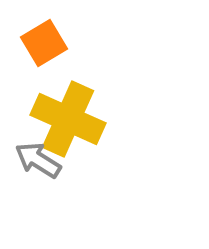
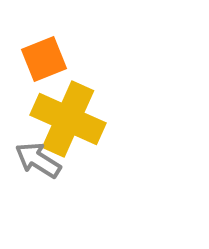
orange square: moved 16 px down; rotated 9 degrees clockwise
